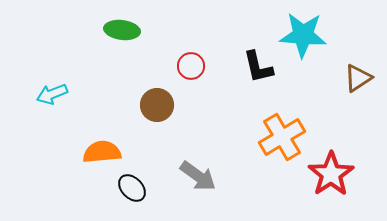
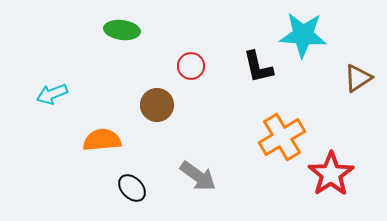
orange semicircle: moved 12 px up
